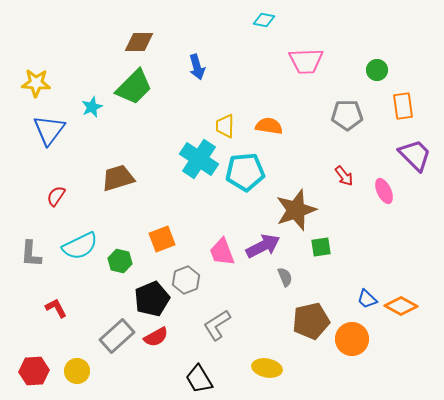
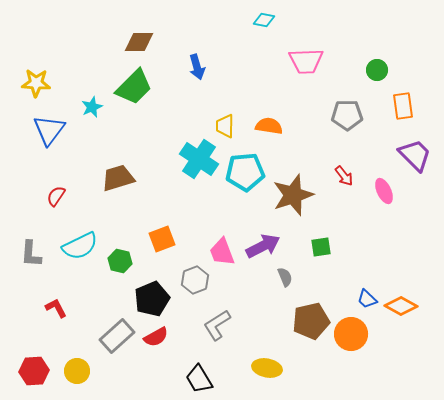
brown star at (296, 210): moved 3 px left, 15 px up
gray hexagon at (186, 280): moved 9 px right
orange circle at (352, 339): moved 1 px left, 5 px up
